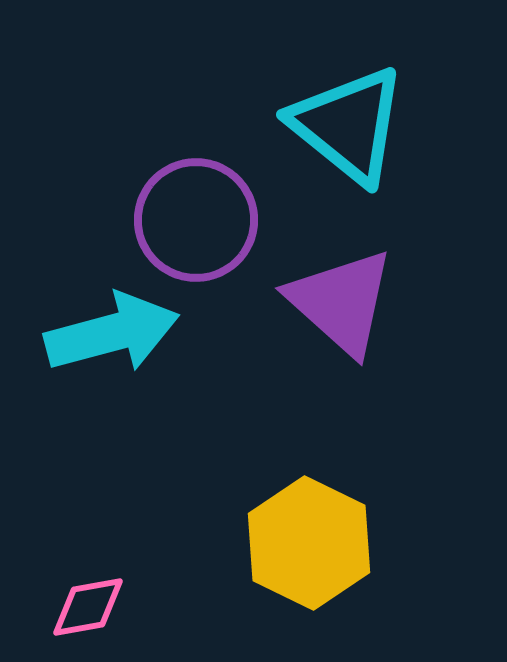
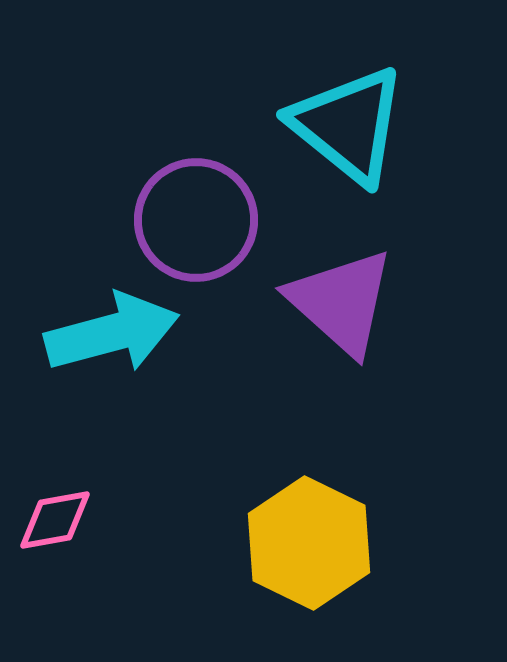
pink diamond: moved 33 px left, 87 px up
